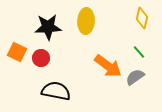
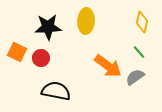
yellow diamond: moved 4 px down
